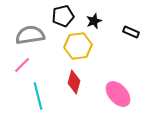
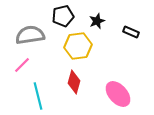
black star: moved 3 px right
